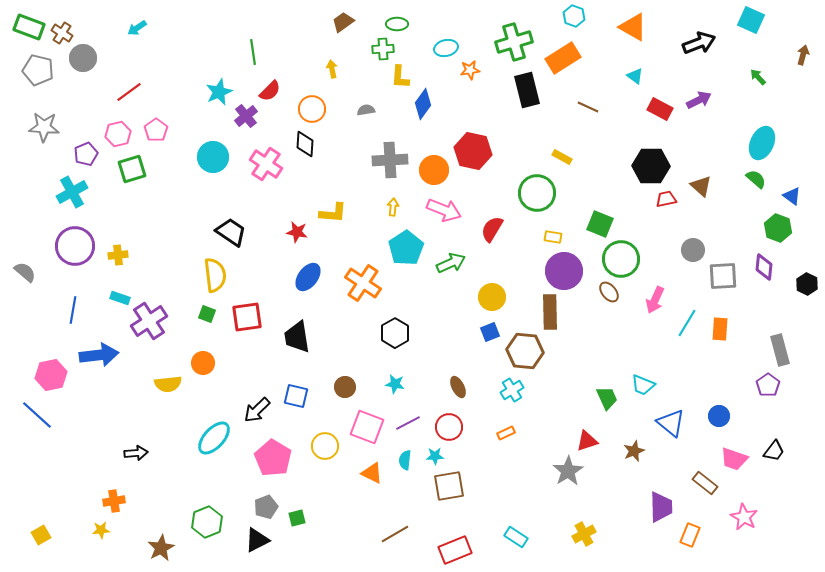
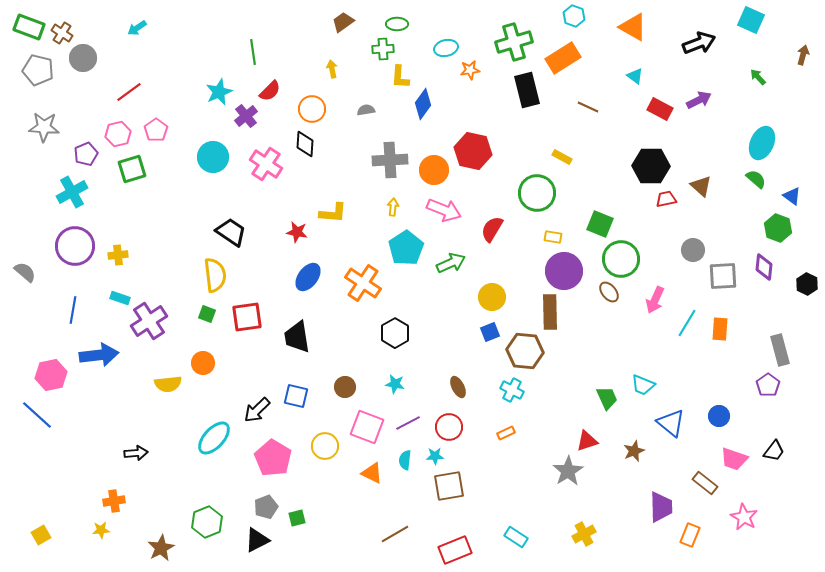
cyan cross at (512, 390): rotated 30 degrees counterclockwise
